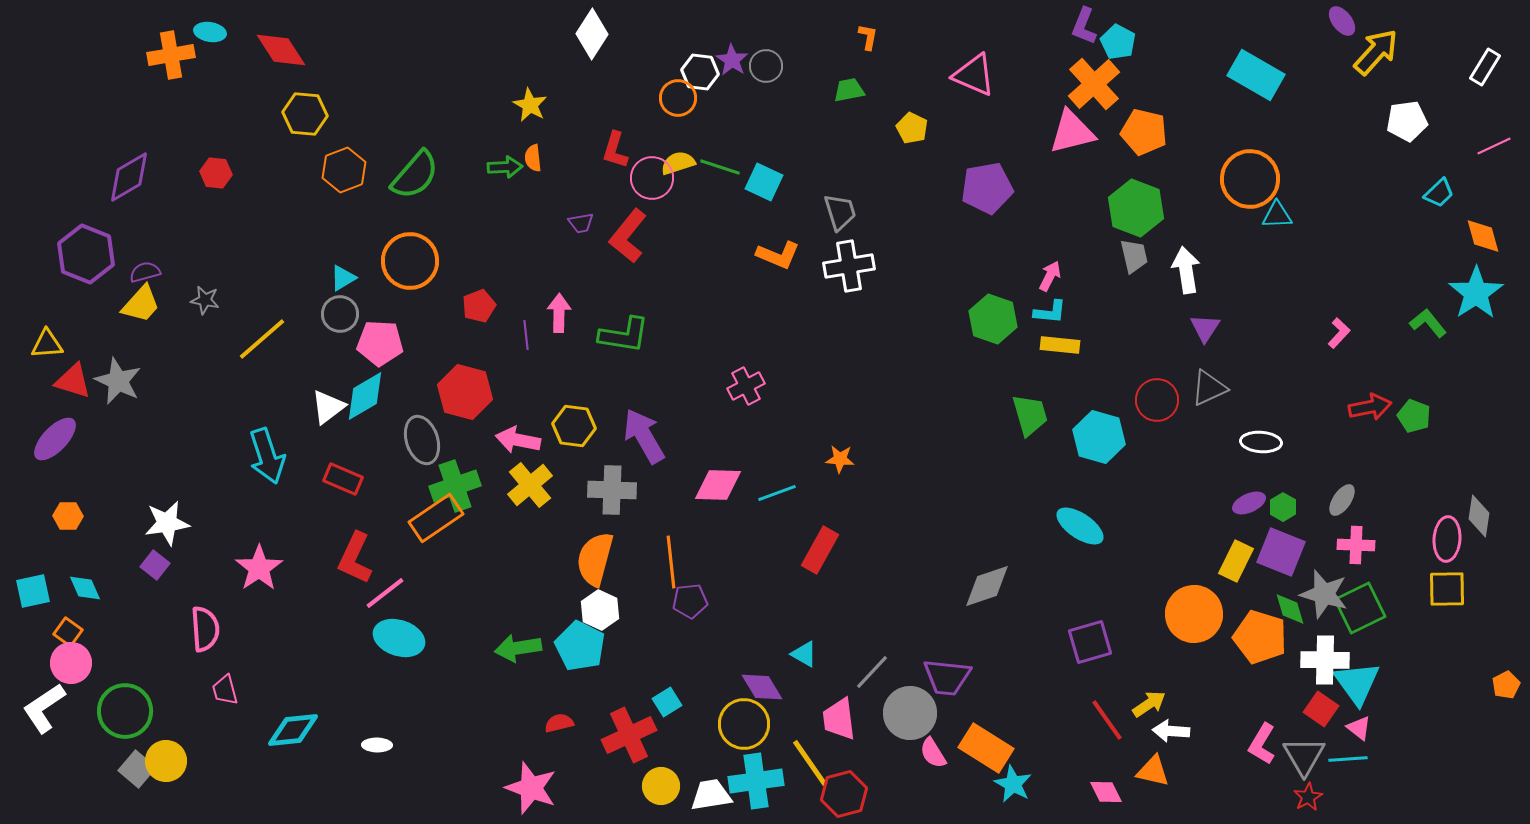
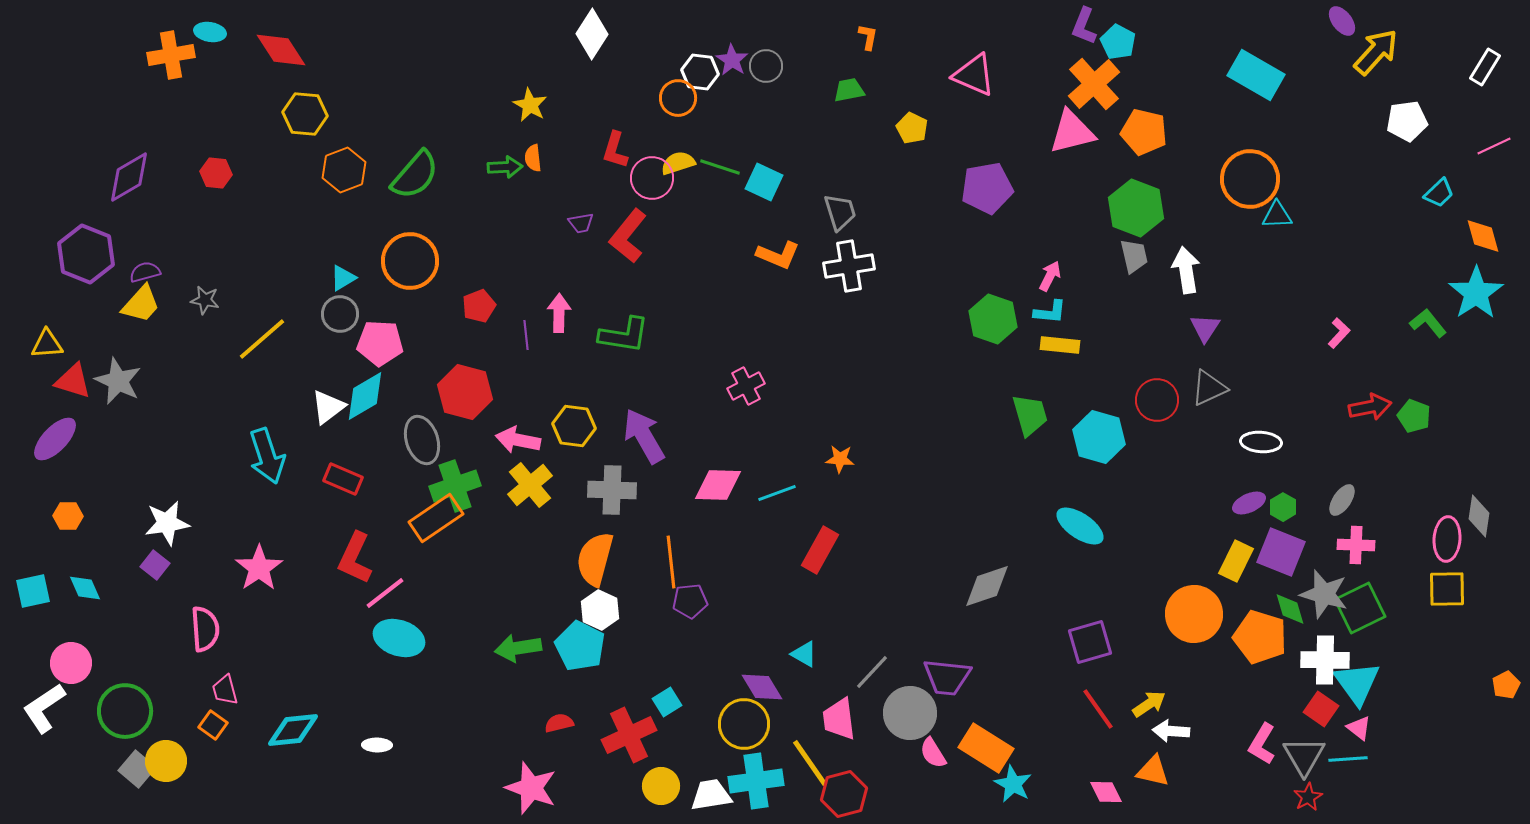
orange square at (68, 632): moved 145 px right, 93 px down
red line at (1107, 720): moved 9 px left, 11 px up
